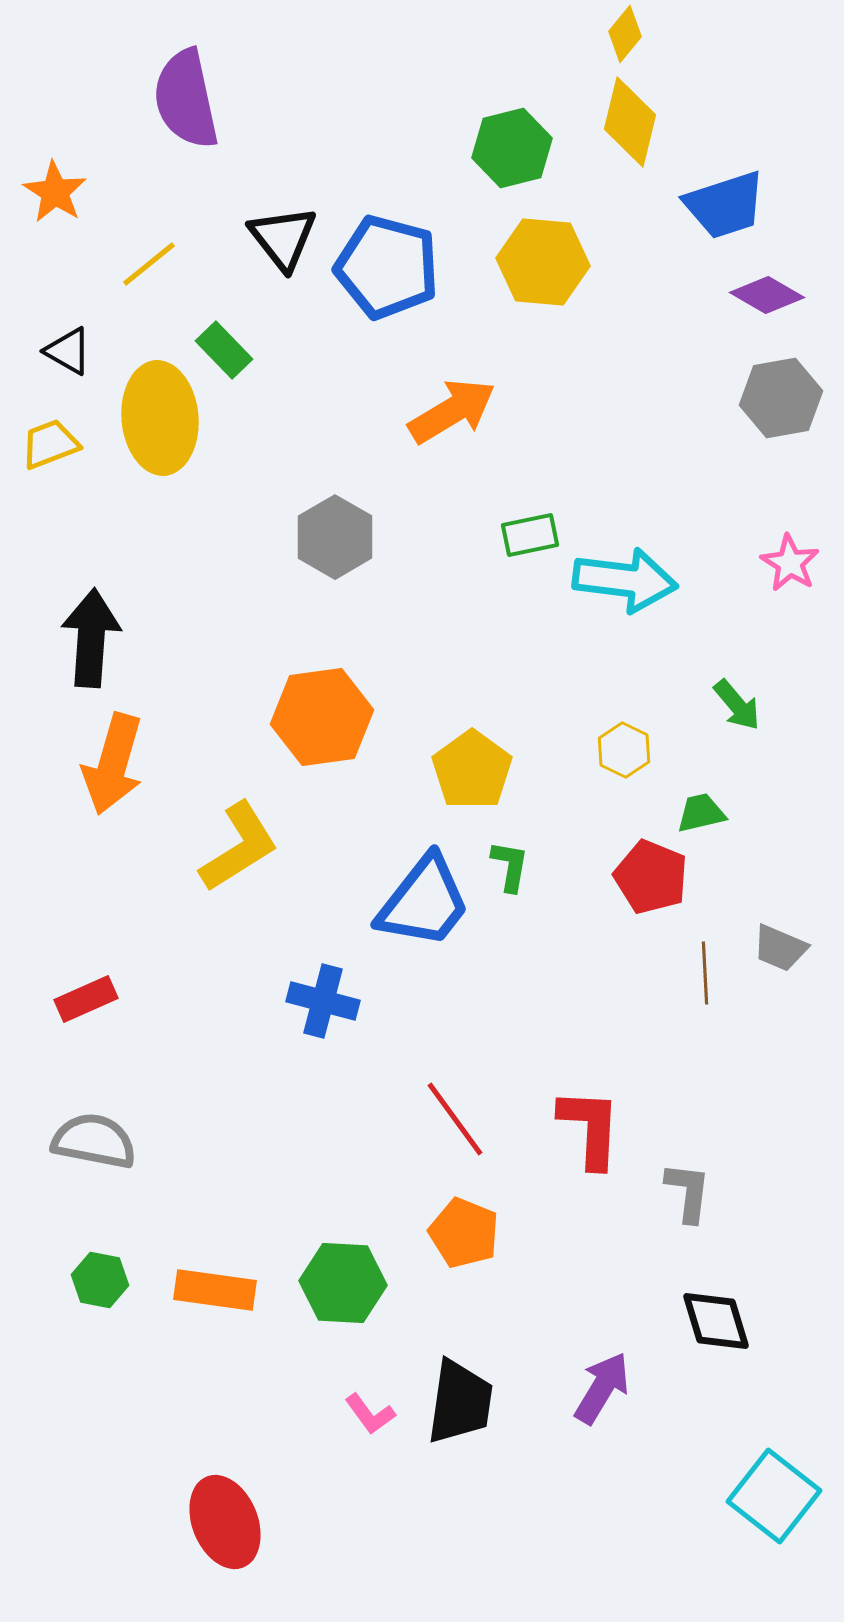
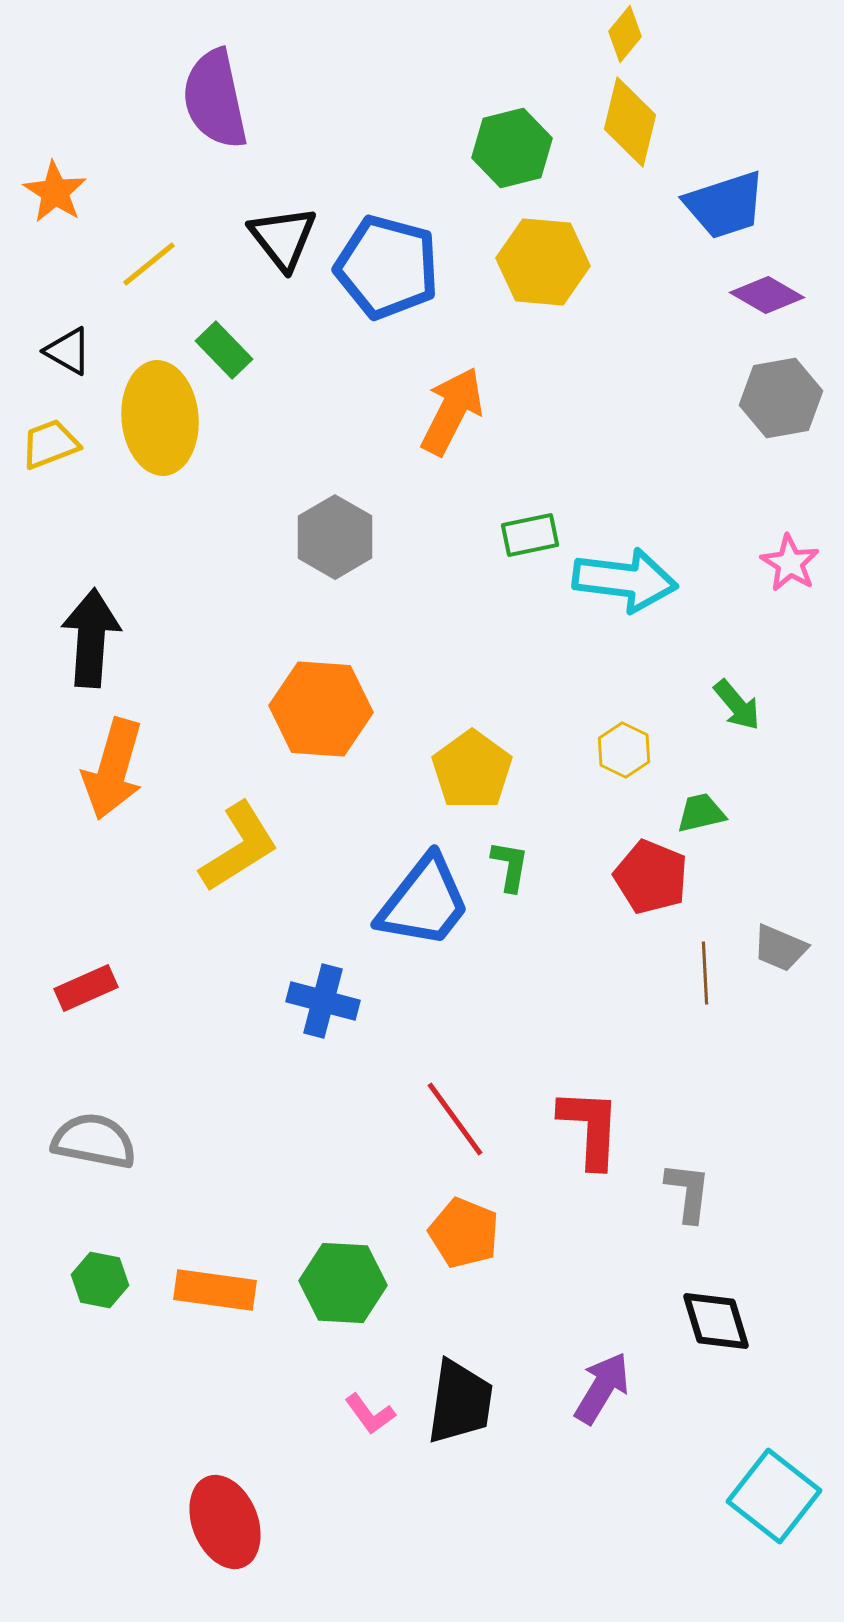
purple semicircle at (186, 99): moved 29 px right
orange arrow at (452, 411): rotated 32 degrees counterclockwise
orange hexagon at (322, 717): moved 1 px left, 8 px up; rotated 12 degrees clockwise
orange arrow at (113, 764): moved 5 px down
red rectangle at (86, 999): moved 11 px up
